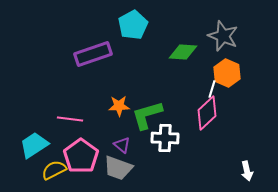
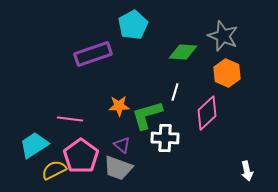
white line: moved 37 px left, 3 px down
